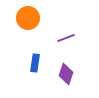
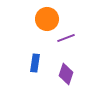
orange circle: moved 19 px right, 1 px down
